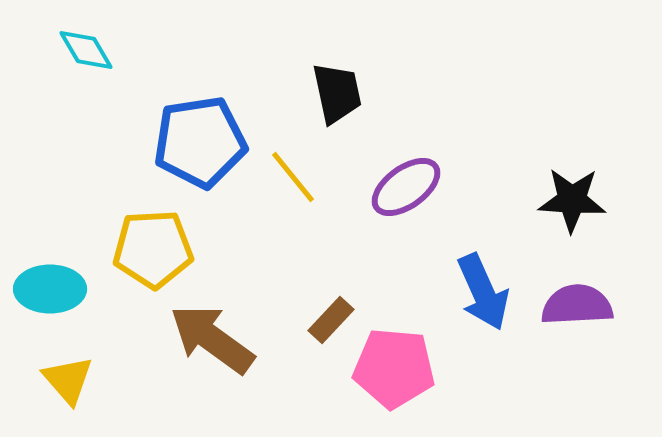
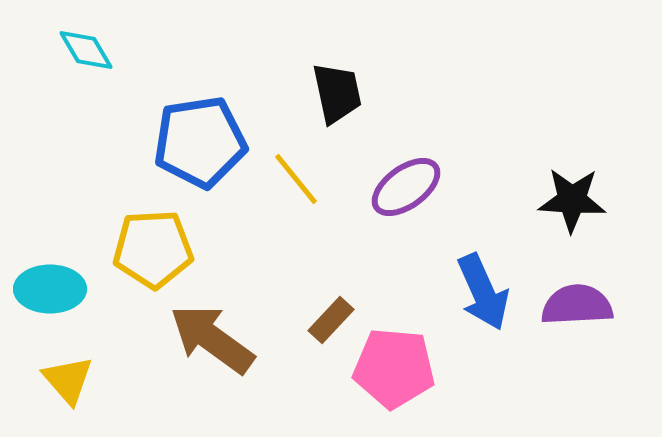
yellow line: moved 3 px right, 2 px down
